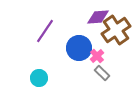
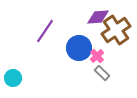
cyan circle: moved 26 px left
